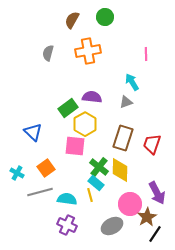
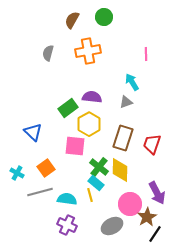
green circle: moved 1 px left
yellow hexagon: moved 4 px right
